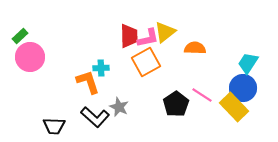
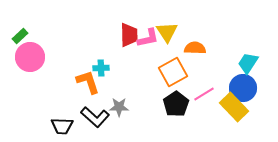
yellow triangle: moved 2 px right; rotated 25 degrees counterclockwise
red trapezoid: moved 1 px up
orange square: moved 27 px right, 10 px down
pink line: moved 2 px right, 1 px up; rotated 65 degrees counterclockwise
gray star: rotated 24 degrees counterclockwise
black trapezoid: moved 8 px right
